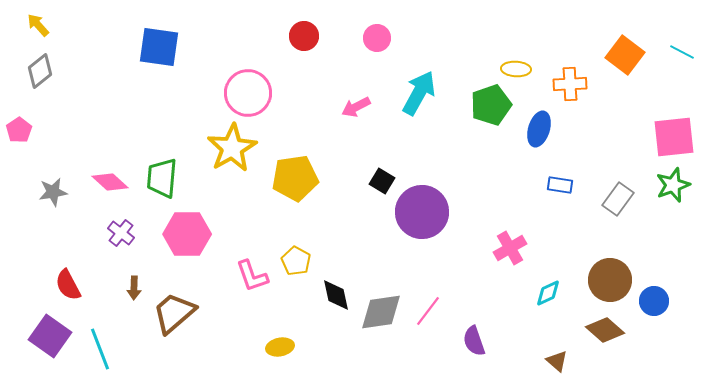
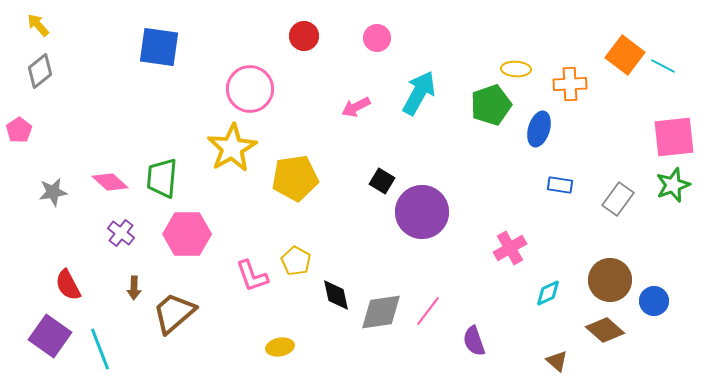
cyan line at (682, 52): moved 19 px left, 14 px down
pink circle at (248, 93): moved 2 px right, 4 px up
